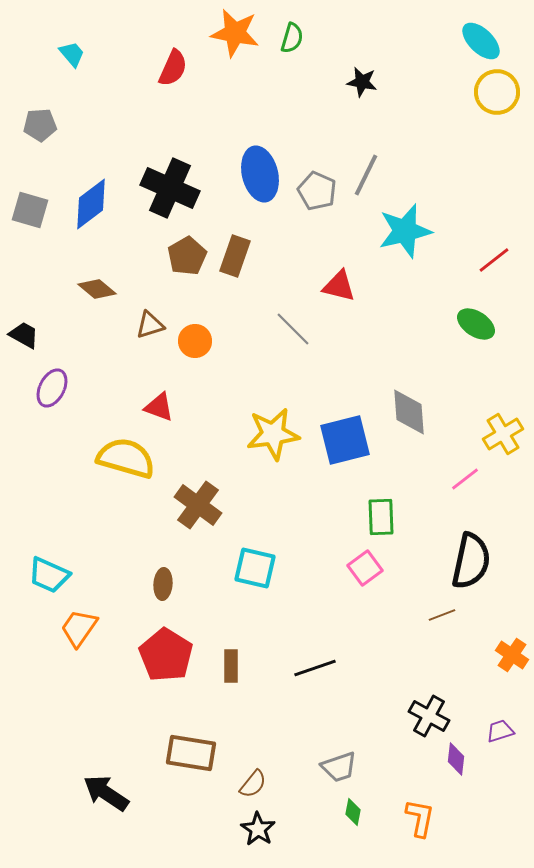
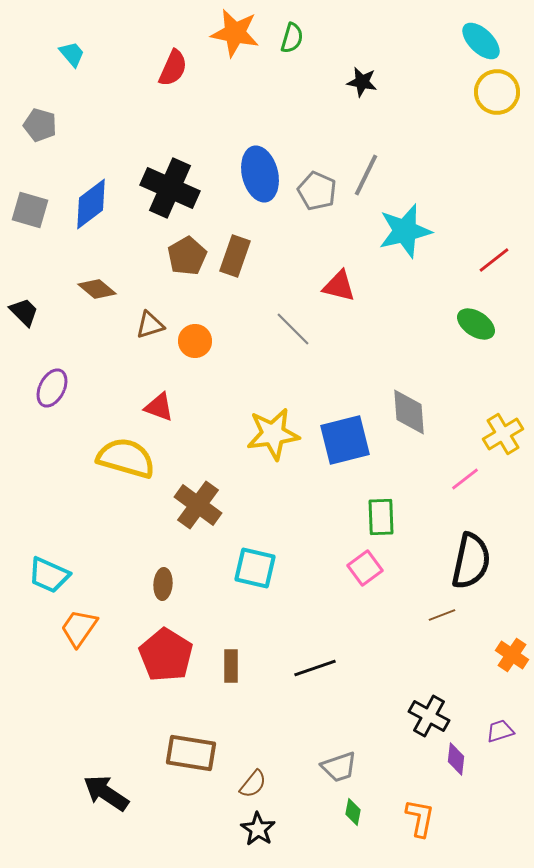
gray pentagon at (40, 125): rotated 20 degrees clockwise
black trapezoid at (24, 335): moved 23 px up; rotated 16 degrees clockwise
